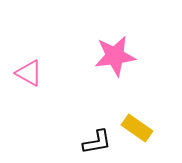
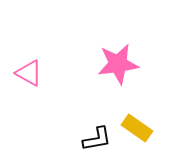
pink star: moved 3 px right, 8 px down
black L-shape: moved 3 px up
